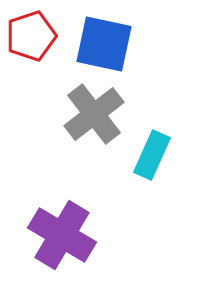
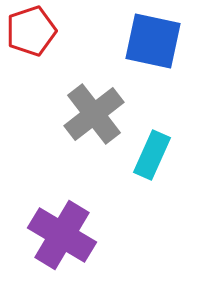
red pentagon: moved 5 px up
blue square: moved 49 px right, 3 px up
